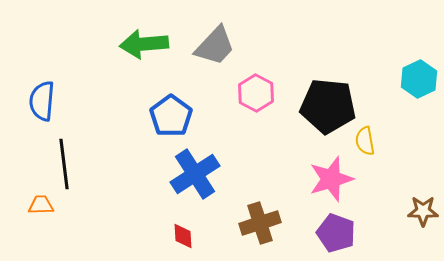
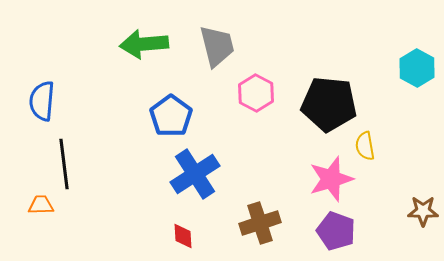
gray trapezoid: moved 2 px right; rotated 57 degrees counterclockwise
cyan hexagon: moved 2 px left, 11 px up; rotated 6 degrees counterclockwise
black pentagon: moved 1 px right, 2 px up
yellow semicircle: moved 5 px down
purple pentagon: moved 2 px up
